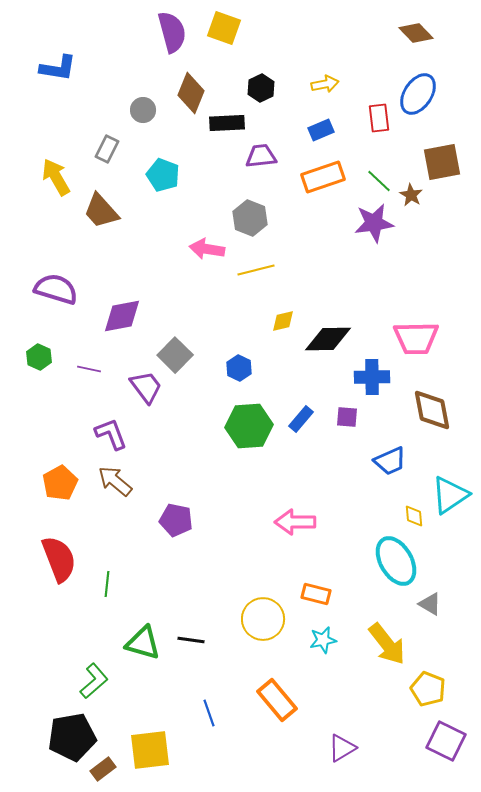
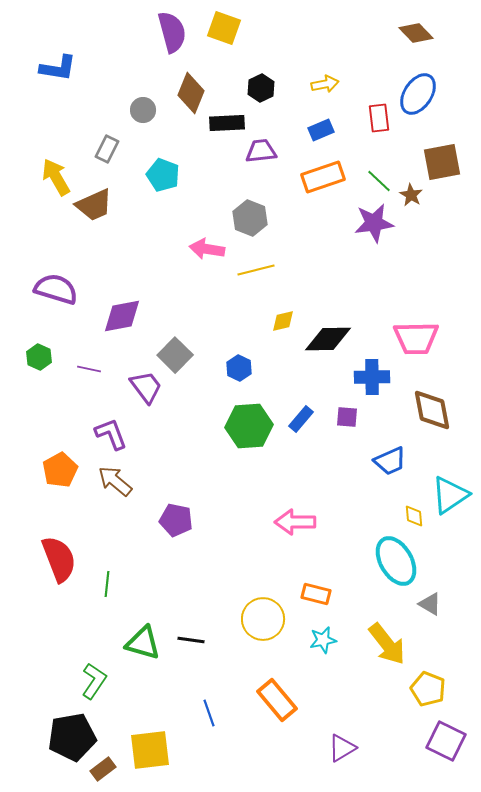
purple trapezoid at (261, 156): moved 5 px up
brown trapezoid at (101, 211): moved 7 px left, 6 px up; rotated 72 degrees counterclockwise
orange pentagon at (60, 483): moved 13 px up
green L-shape at (94, 681): rotated 15 degrees counterclockwise
